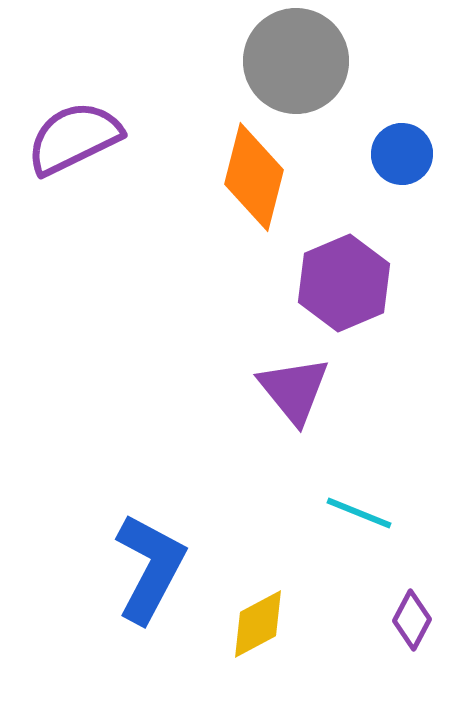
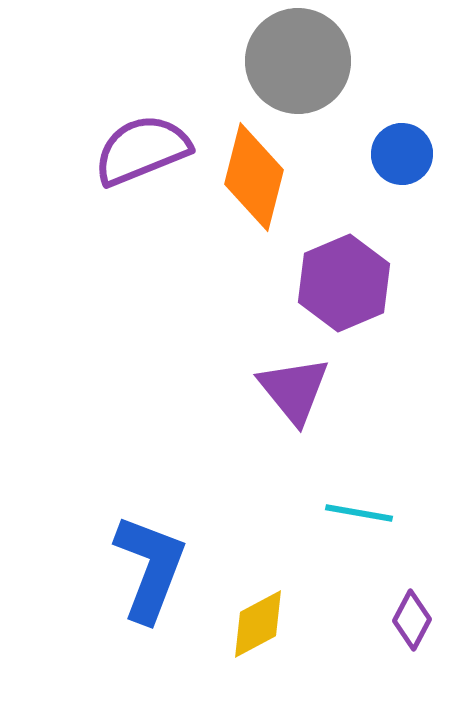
gray circle: moved 2 px right
purple semicircle: moved 68 px right, 12 px down; rotated 4 degrees clockwise
cyan line: rotated 12 degrees counterclockwise
blue L-shape: rotated 7 degrees counterclockwise
